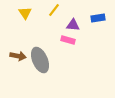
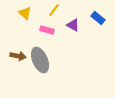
yellow triangle: rotated 16 degrees counterclockwise
blue rectangle: rotated 48 degrees clockwise
purple triangle: rotated 24 degrees clockwise
pink rectangle: moved 21 px left, 10 px up
